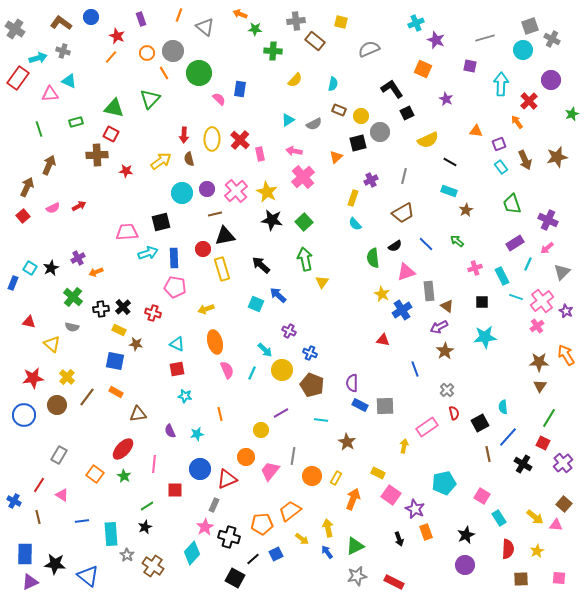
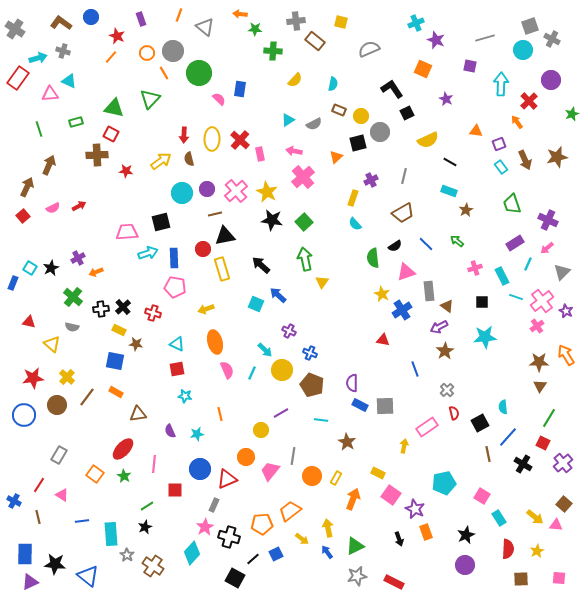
orange arrow at (240, 14): rotated 16 degrees counterclockwise
